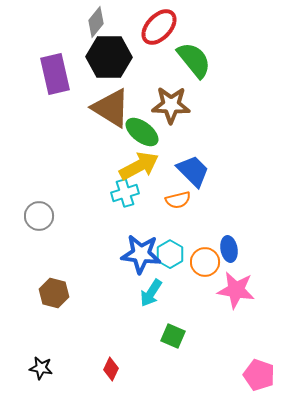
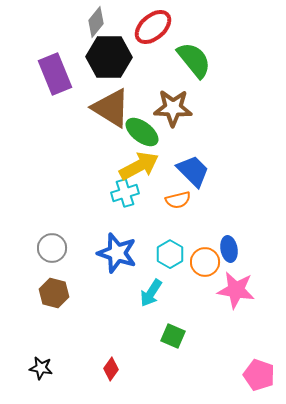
red ellipse: moved 6 px left; rotated 6 degrees clockwise
purple rectangle: rotated 9 degrees counterclockwise
brown star: moved 2 px right, 3 px down
gray circle: moved 13 px right, 32 px down
blue star: moved 24 px left, 1 px up; rotated 12 degrees clockwise
red diamond: rotated 10 degrees clockwise
